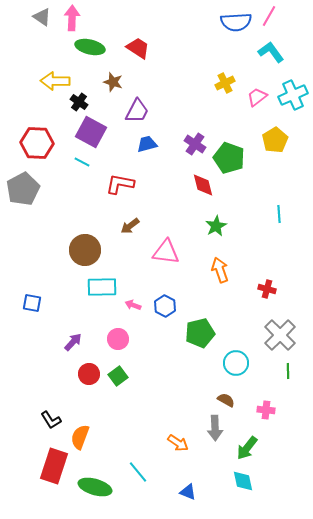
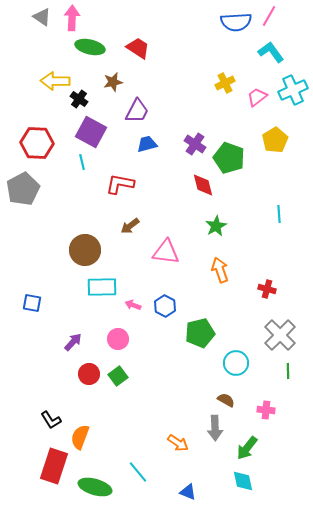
brown star at (113, 82): rotated 30 degrees counterclockwise
cyan cross at (293, 95): moved 5 px up
black cross at (79, 102): moved 3 px up
cyan line at (82, 162): rotated 49 degrees clockwise
